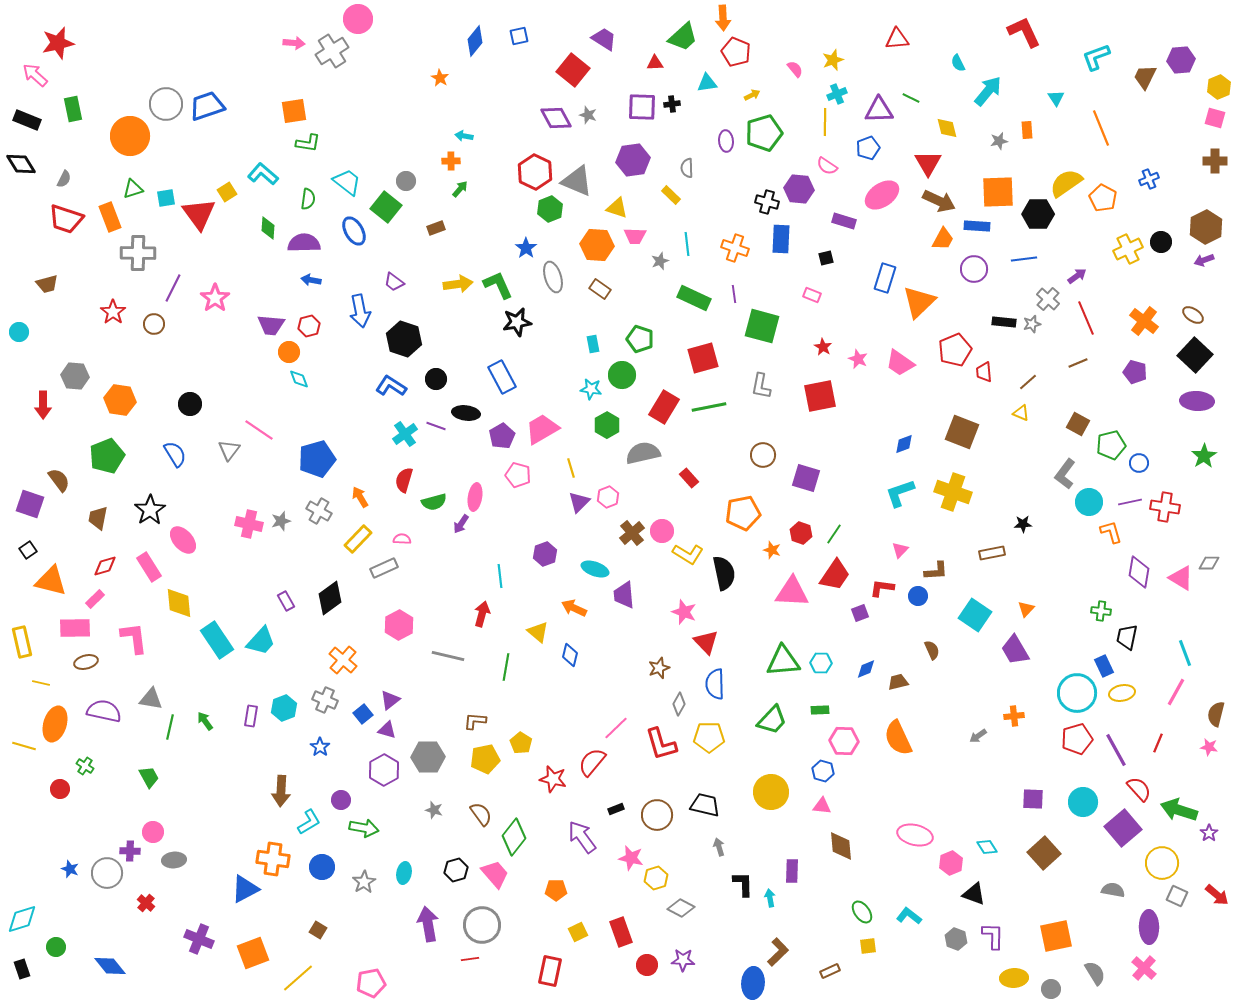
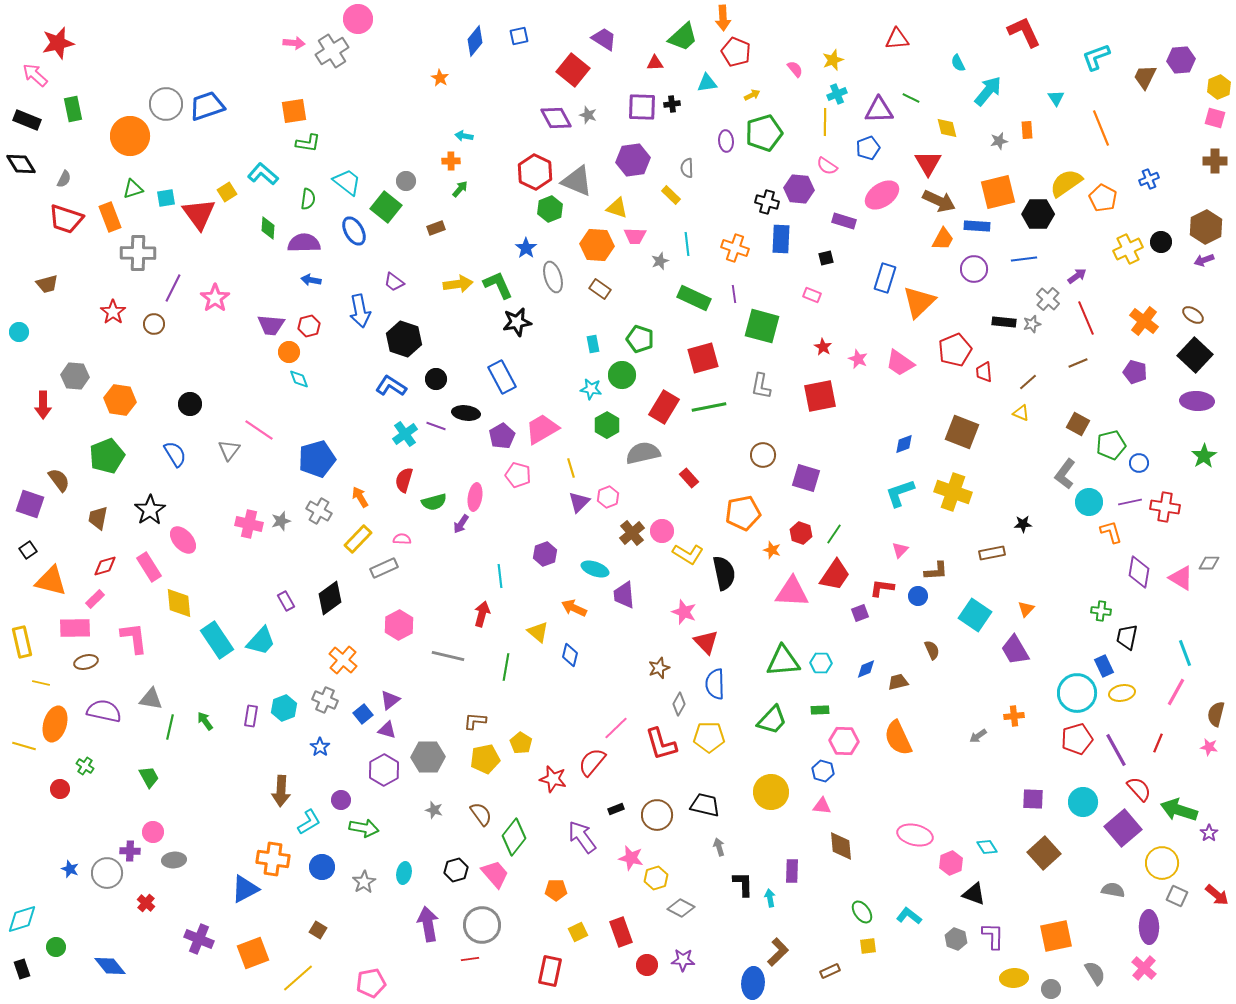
orange square at (998, 192): rotated 12 degrees counterclockwise
